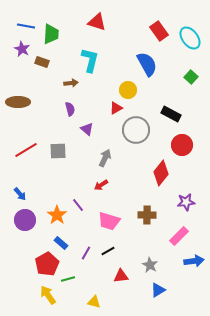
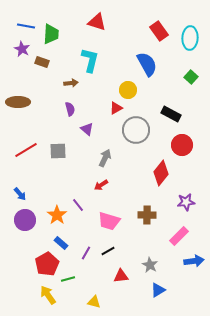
cyan ellipse at (190, 38): rotated 40 degrees clockwise
